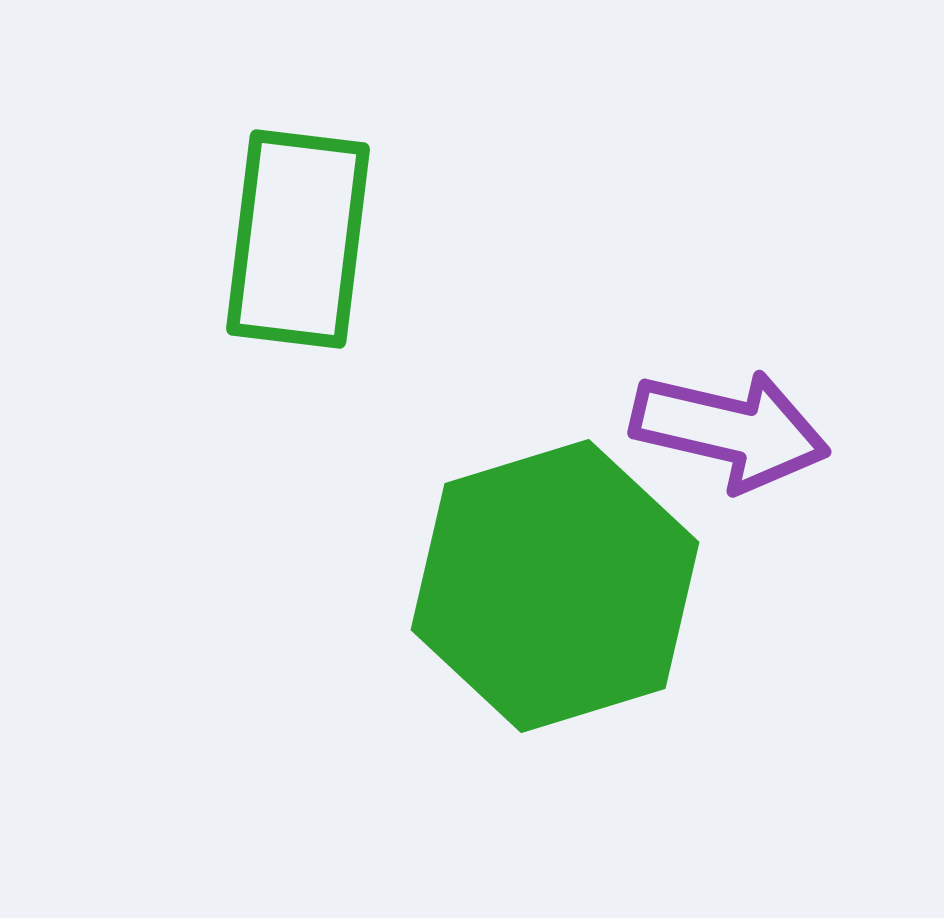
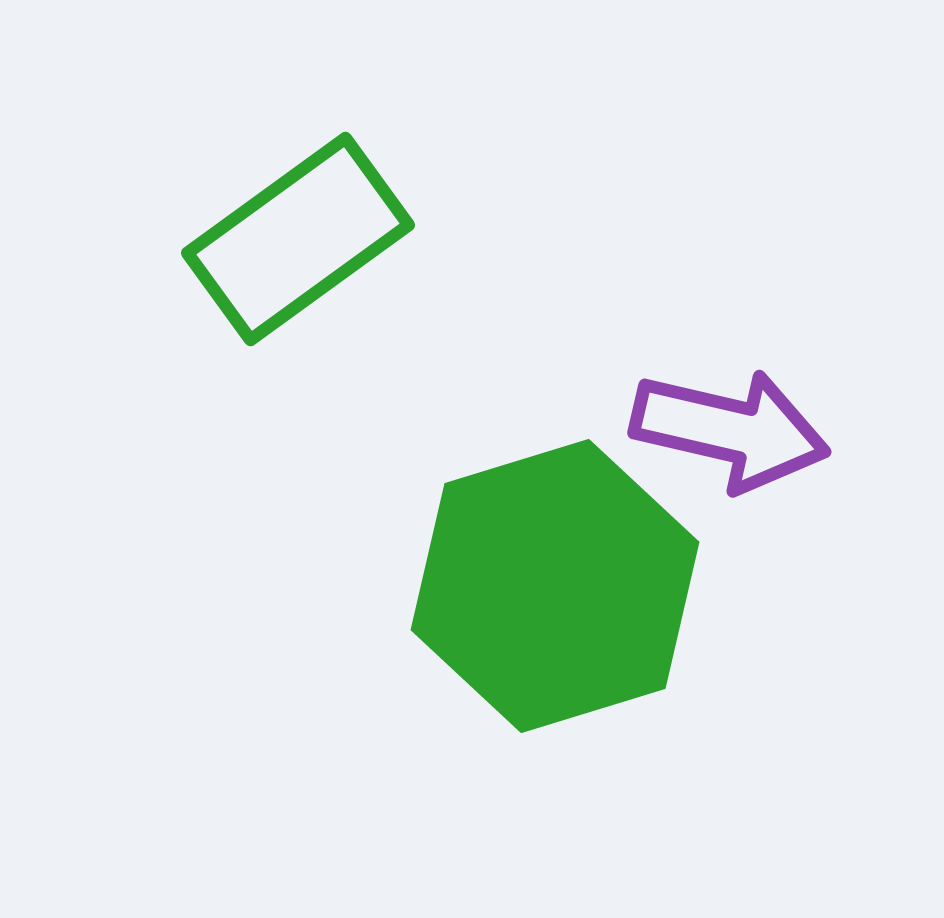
green rectangle: rotated 47 degrees clockwise
